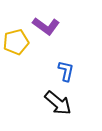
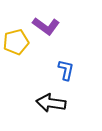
blue L-shape: moved 1 px up
black arrow: moved 7 px left; rotated 148 degrees clockwise
